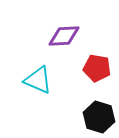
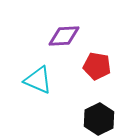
red pentagon: moved 2 px up
black hexagon: moved 2 px down; rotated 16 degrees clockwise
